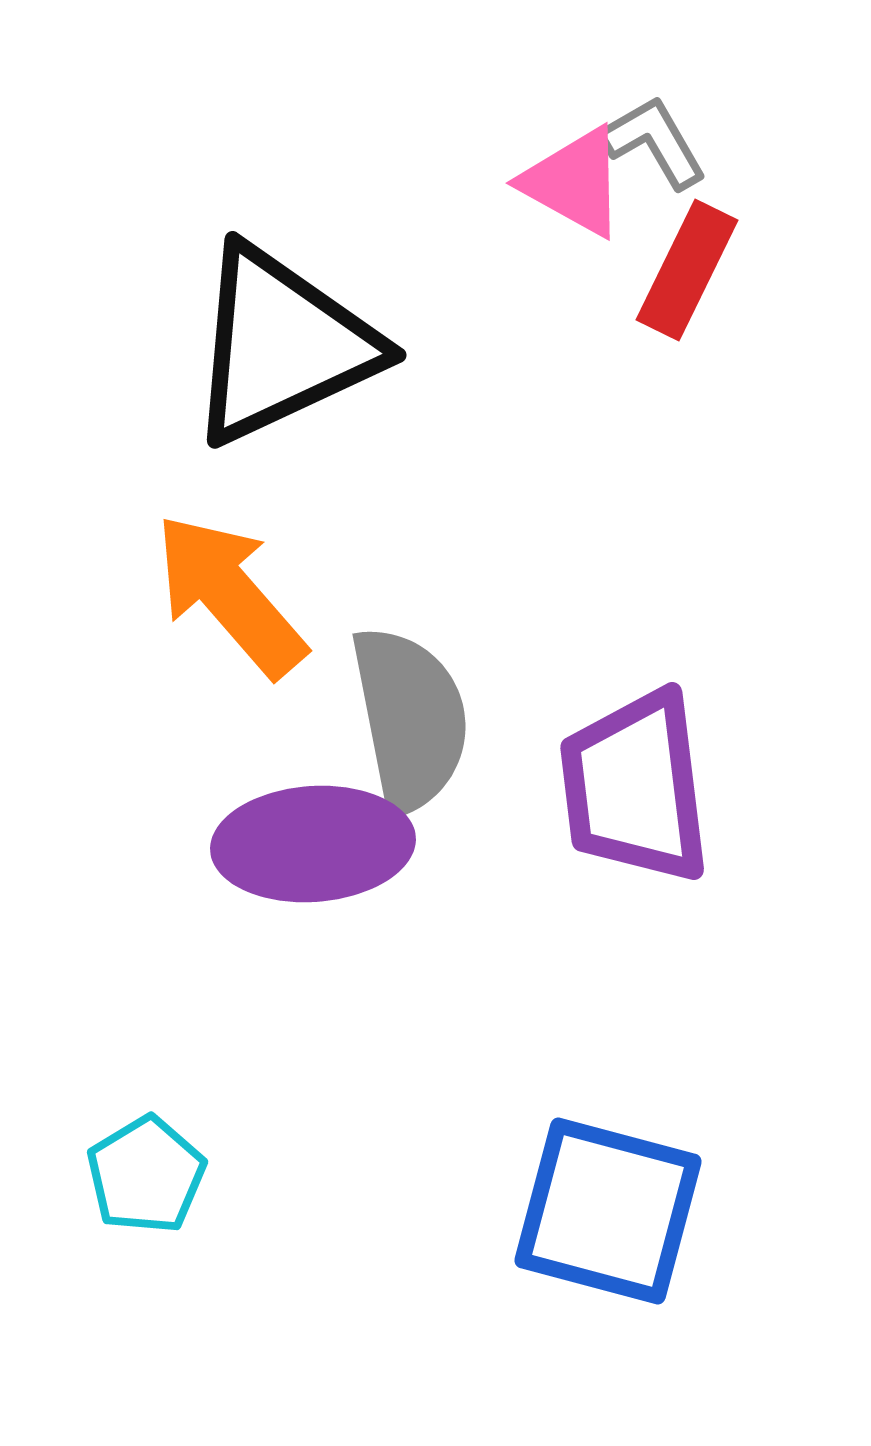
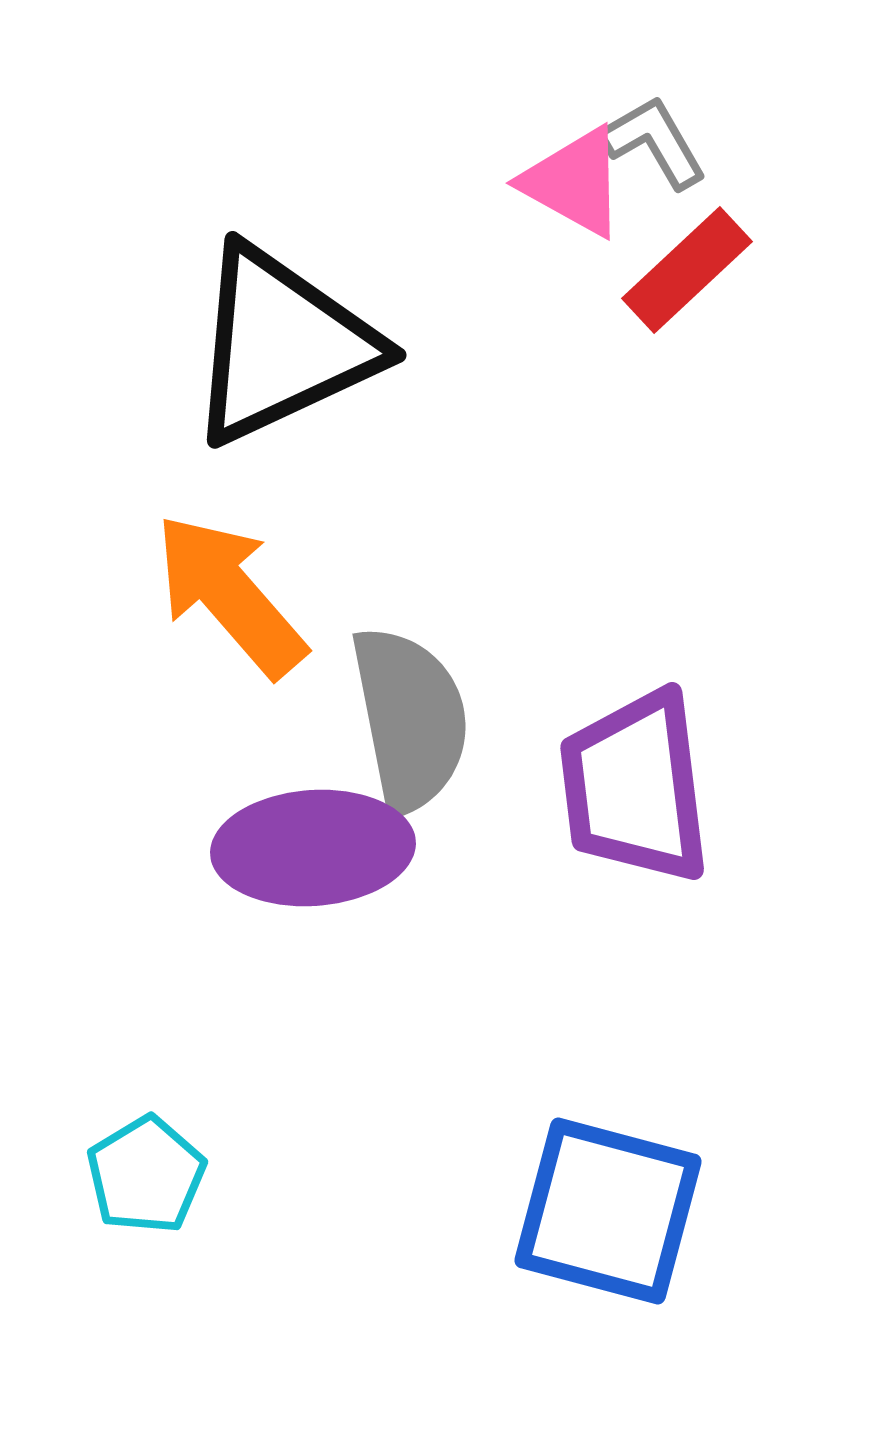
red rectangle: rotated 21 degrees clockwise
purple ellipse: moved 4 px down
